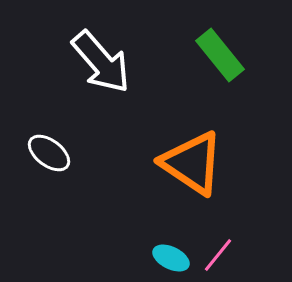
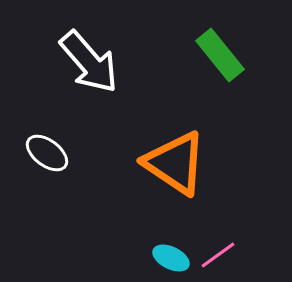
white arrow: moved 12 px left
white ellipse: moved 2 px left
orange triangle: moved 17 px left
pink line: rotated 15 degrees clockwise
